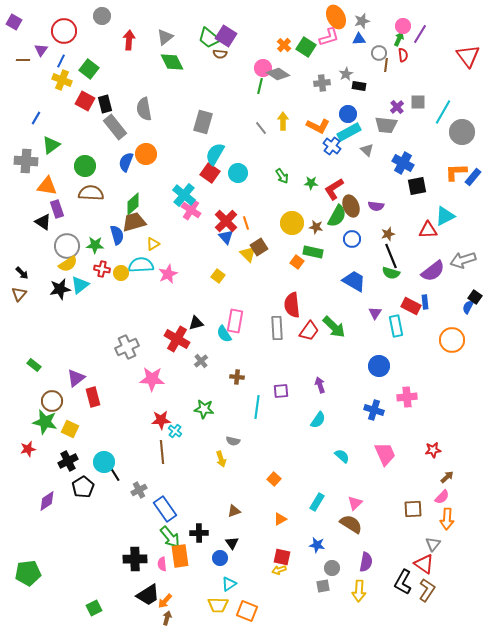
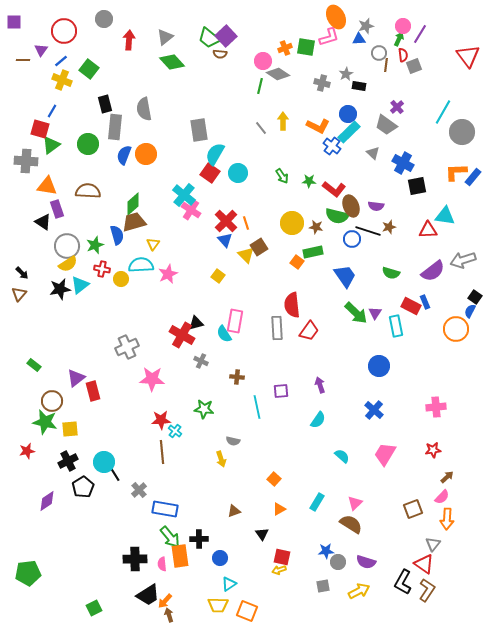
gray circle at (102, 16): moved 2 px right, 3 px down
gray star at (362, 21): moved 4 px right, 5 px down
purple square at (14, 22): rotated 28 degrees counterclockwise
purple square at (226, 36): rotated 15 degrees clockwise
orange cross at (284, 45): moved 1 px right, 3 px down; rotated 24 degrees clockwise
green square at (306, 47): rotated 24 degrees counterclockwise
blue line at (61, 61): rotated 24 degrees clockwise
green diamond at (172, 62): rotated 15 degrees counterclockwise
pink circle at (263, 68): moved 7 px up
gray cross at (322, 83): rotated 21 degrees clockwise
red square at (85, 101): moved 45 px left, 28 px down; rotated 12 degrees counterclockwise
gray square at (418, 102): moved 4 px left, 36 px up; rotated 21 degrees counterclockwise
blue line at (36, 118): moved 16 px right, 7 px up
gray rectangle at (203, 122): moved 4 px left, 8 px down; rotated 25 degrees counterclockwise
gray trapezoid at (386, 125): rotated 30 degrees clockwise
gray rectangle at (115, 127): rotated 45 degrees clockwise
cyan rectangle at (349, 132): rotated 15 degrees counterclockwise
gray triangle at (367, 150): moved 6 px right, 3 px down
blue semicircle at (126, 162): moved 2 px left, 7 px up
green circle at (85, 166): moved 3 px right, 22 px up
green star at (311, 183): moved 2 px left, 2 px up
red L-shape at (334, 189): rotated 110 degrees counterclockwise
brown semicircle at (91, 193): moved 3 px left, 2 px up
green semicircle at (337, 216): rotated 75 degrees clockwise
cyan triangle at (445, 216): rotated 35 degrees clockwise
brown star at (388, 234): moved 1 px right, 7 px up
blue triangle at (226, 237): moved 1 px left, 3 px down
yellow triangle at (153, 244): rotated 24 degrees counterclockwise
green star at (95, 245): rotated 24 degrees counterclockwise
green rectangle at (313, 252): rotated 24 degrees counterclockwise
yellow triangle at (248, 254): moved 2 px left, 1 px down
black line at (391, 256): moved 23 px left, 25 px up; rotated 50 degrees counterclockwise
yellow circle at (121, 273): moved 6 px down
blue trapezoid at (354, 281): moved 9 px left, 5 px up; rotated 25 degrees clockwise
blue rectangle at (425, 302): rotated 16 degrees counterclockwise
blue semicircle at (468, 307): moved 2 px right, 4 px down
green arrow at (334, 327): moved 22 px right, 14 px up
red cross at (177, 339): moved 5 px right, 4 px up
orange circle at (452, 340): moved 4 px right, 11 px up
gray cross at (201, 361): rotated 24 degrees counterclockwise
red rectangle at (93, 397): moved 6 px up
pink cross at (407, 397): moved 29 px right, 10 px down
cyan line at (257, 407): rotated 20 degrees counterclockwise
blue cross at (374, 410): rotated 24 degrees clockwise
yellow square at (70, 429): rotated 30 degrees counterclockwise
red star at (28, 449): moved 1 px left, 2 px down
pink trapezoid at (385, 454): rotated 125 degrees counterclockwise
gray cross at (139, 490): rotated 14 degrees counterclockwise
blue rectangle at (165, 509): rotated 45 degrees counterclockwise
brown square at (413, 509): rotated 18 degrees counterclockwise
orange triangle at (280, 519): moved 1 px left, 10 px up
black cross at (199, 533): moved 6 px down
black triangle at (232, 543): moved 30 px right, 9 px up
blue star at (317, 545): moved 9 px right, 6 px down; rotated 14 degrees counterclockwise
purple semicircle at (366, 562): rotated 96 degrees clockwise
gray circle at (332, 568): moved 6 px right, 6 px up
yellow arrow at (359, 591): rotated 120 degrees counterclockwise
brown arrow at (167, 618): moved 2 px right, 3 px up; rotated 32 degrees counterclockwise
